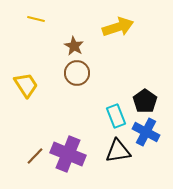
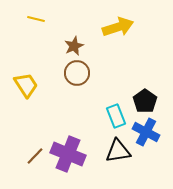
brown star: rotated 18 degrees clockwise
